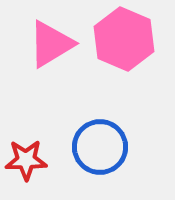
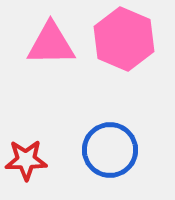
pink triangle: rotated 30 degrees clockwise
blue circle: moved 10 px right, 3 px down
